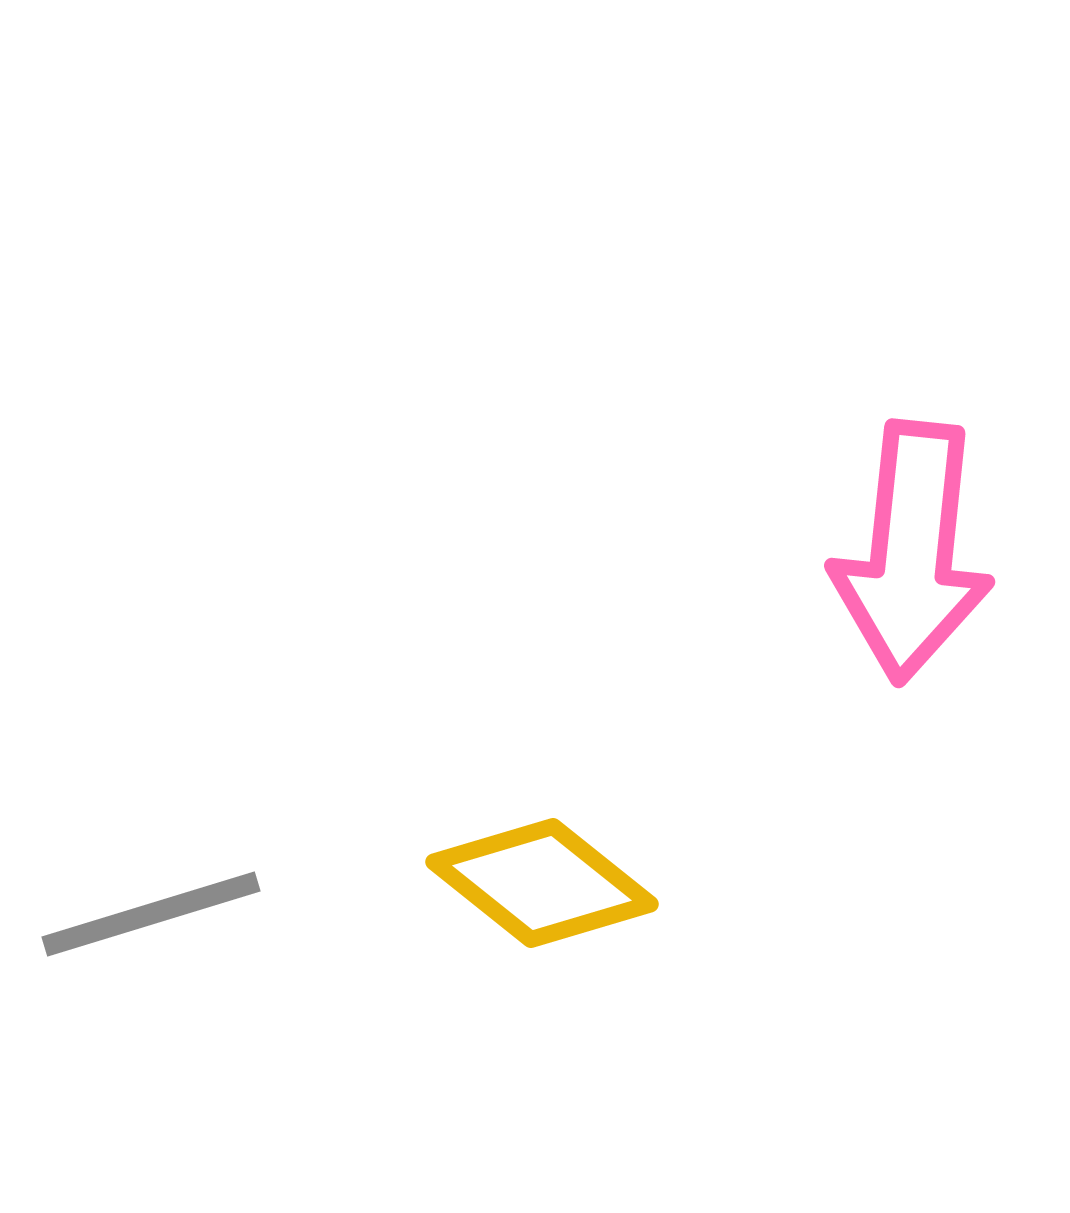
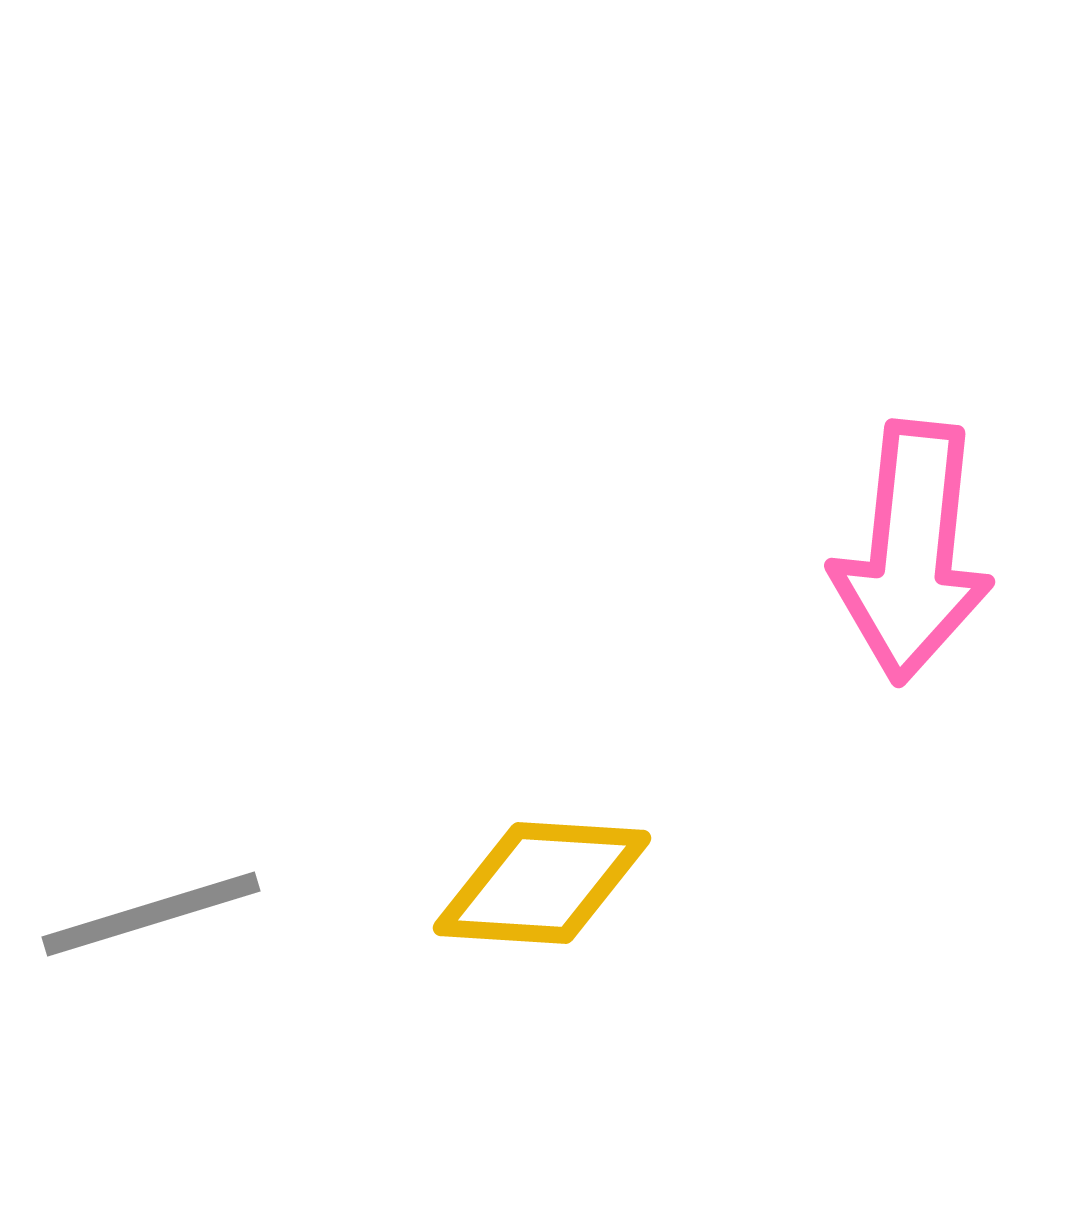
yellow diamond: rotated 35 degrees counterclockwise
